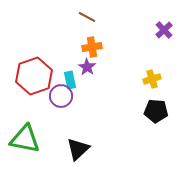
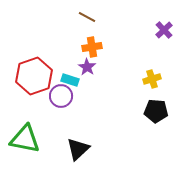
cyan rectangle: rotated 60 degrees counterclockwise
